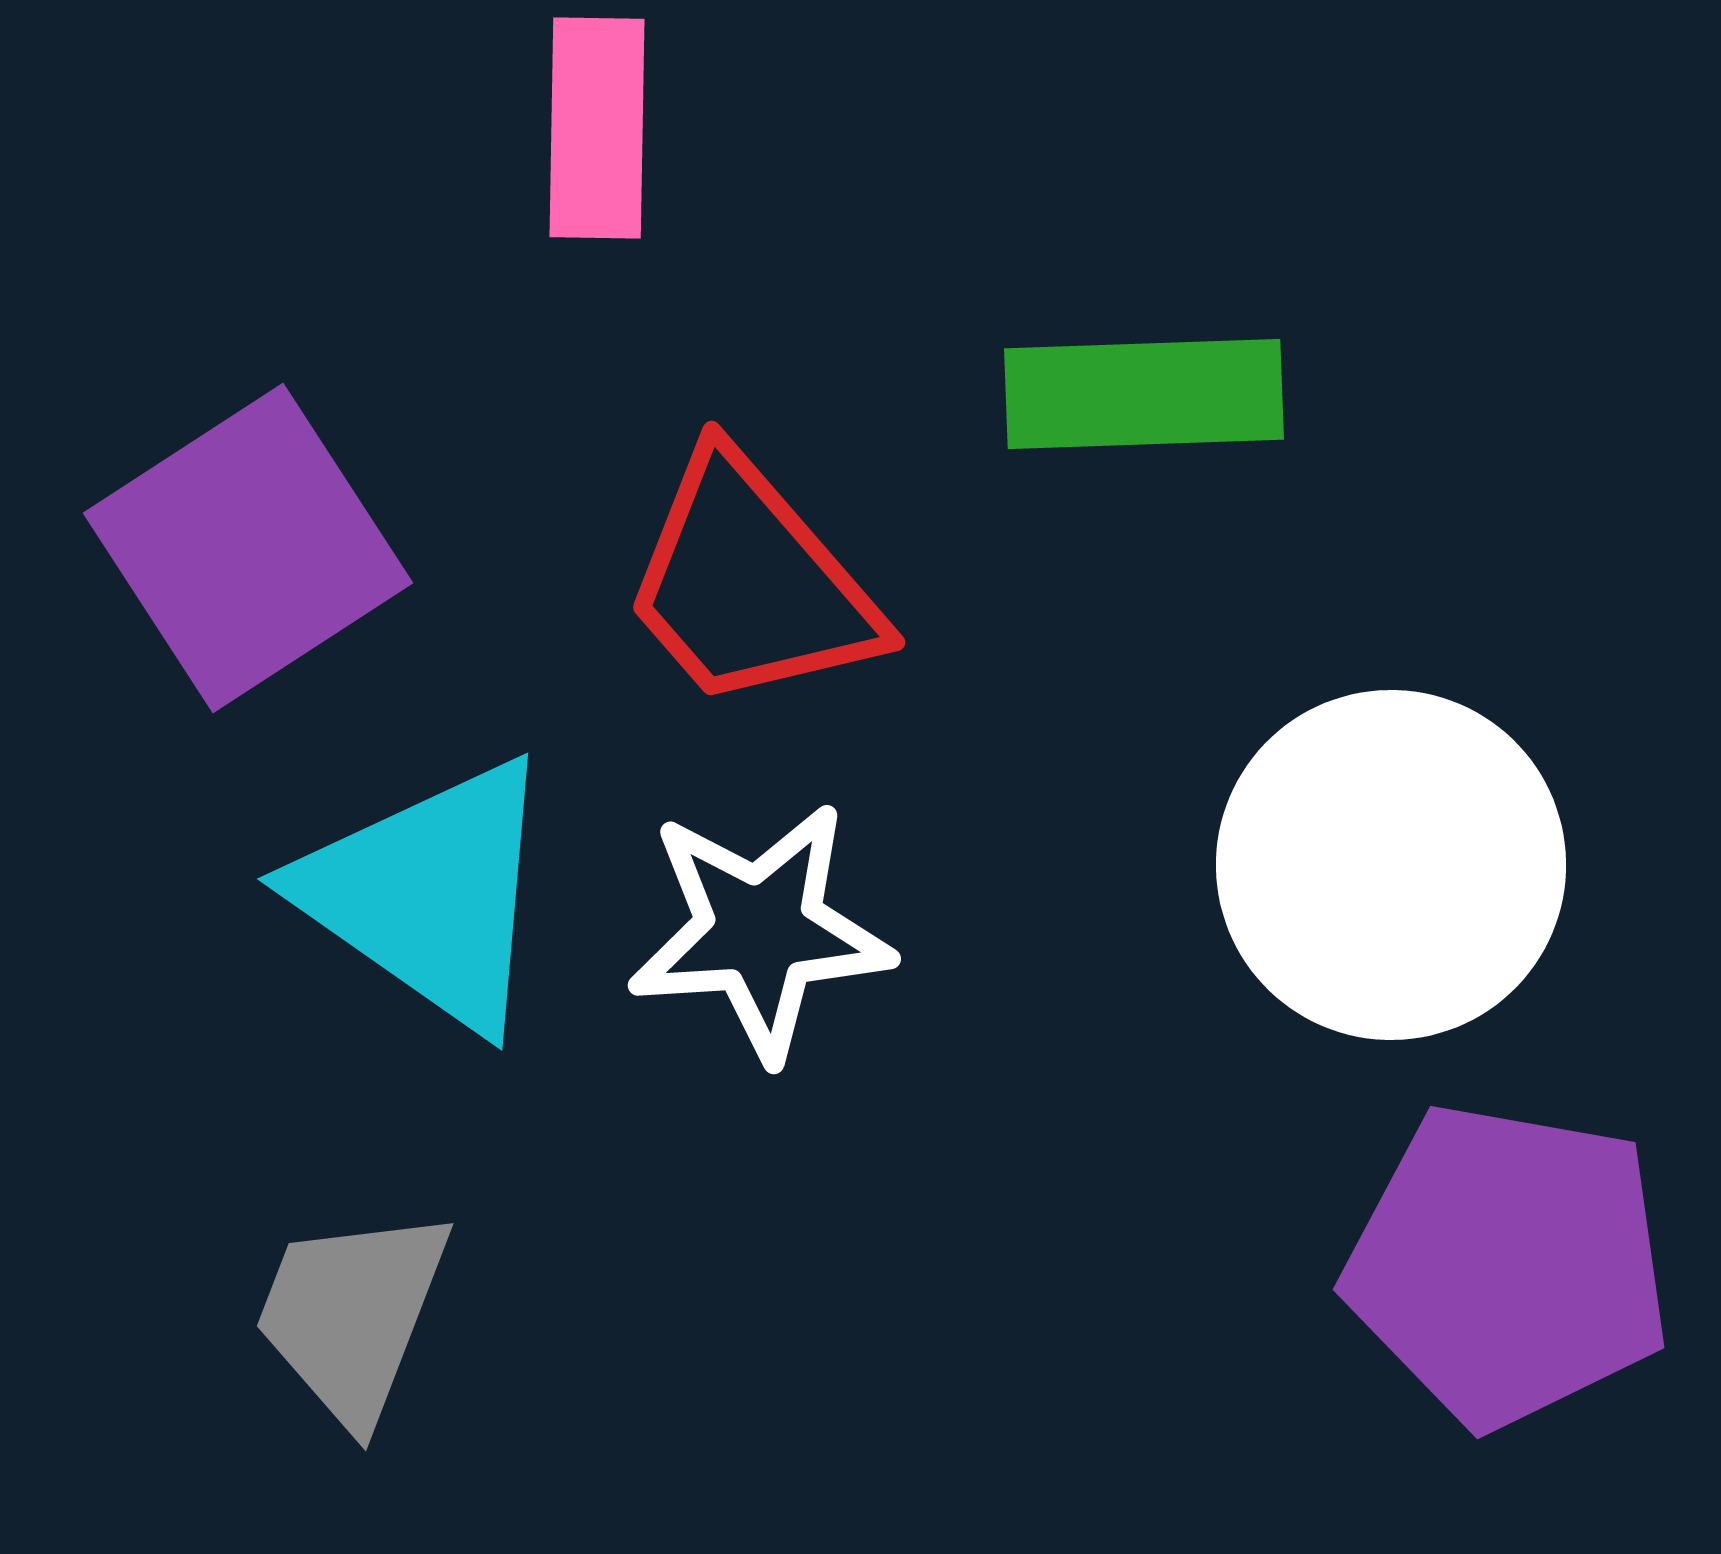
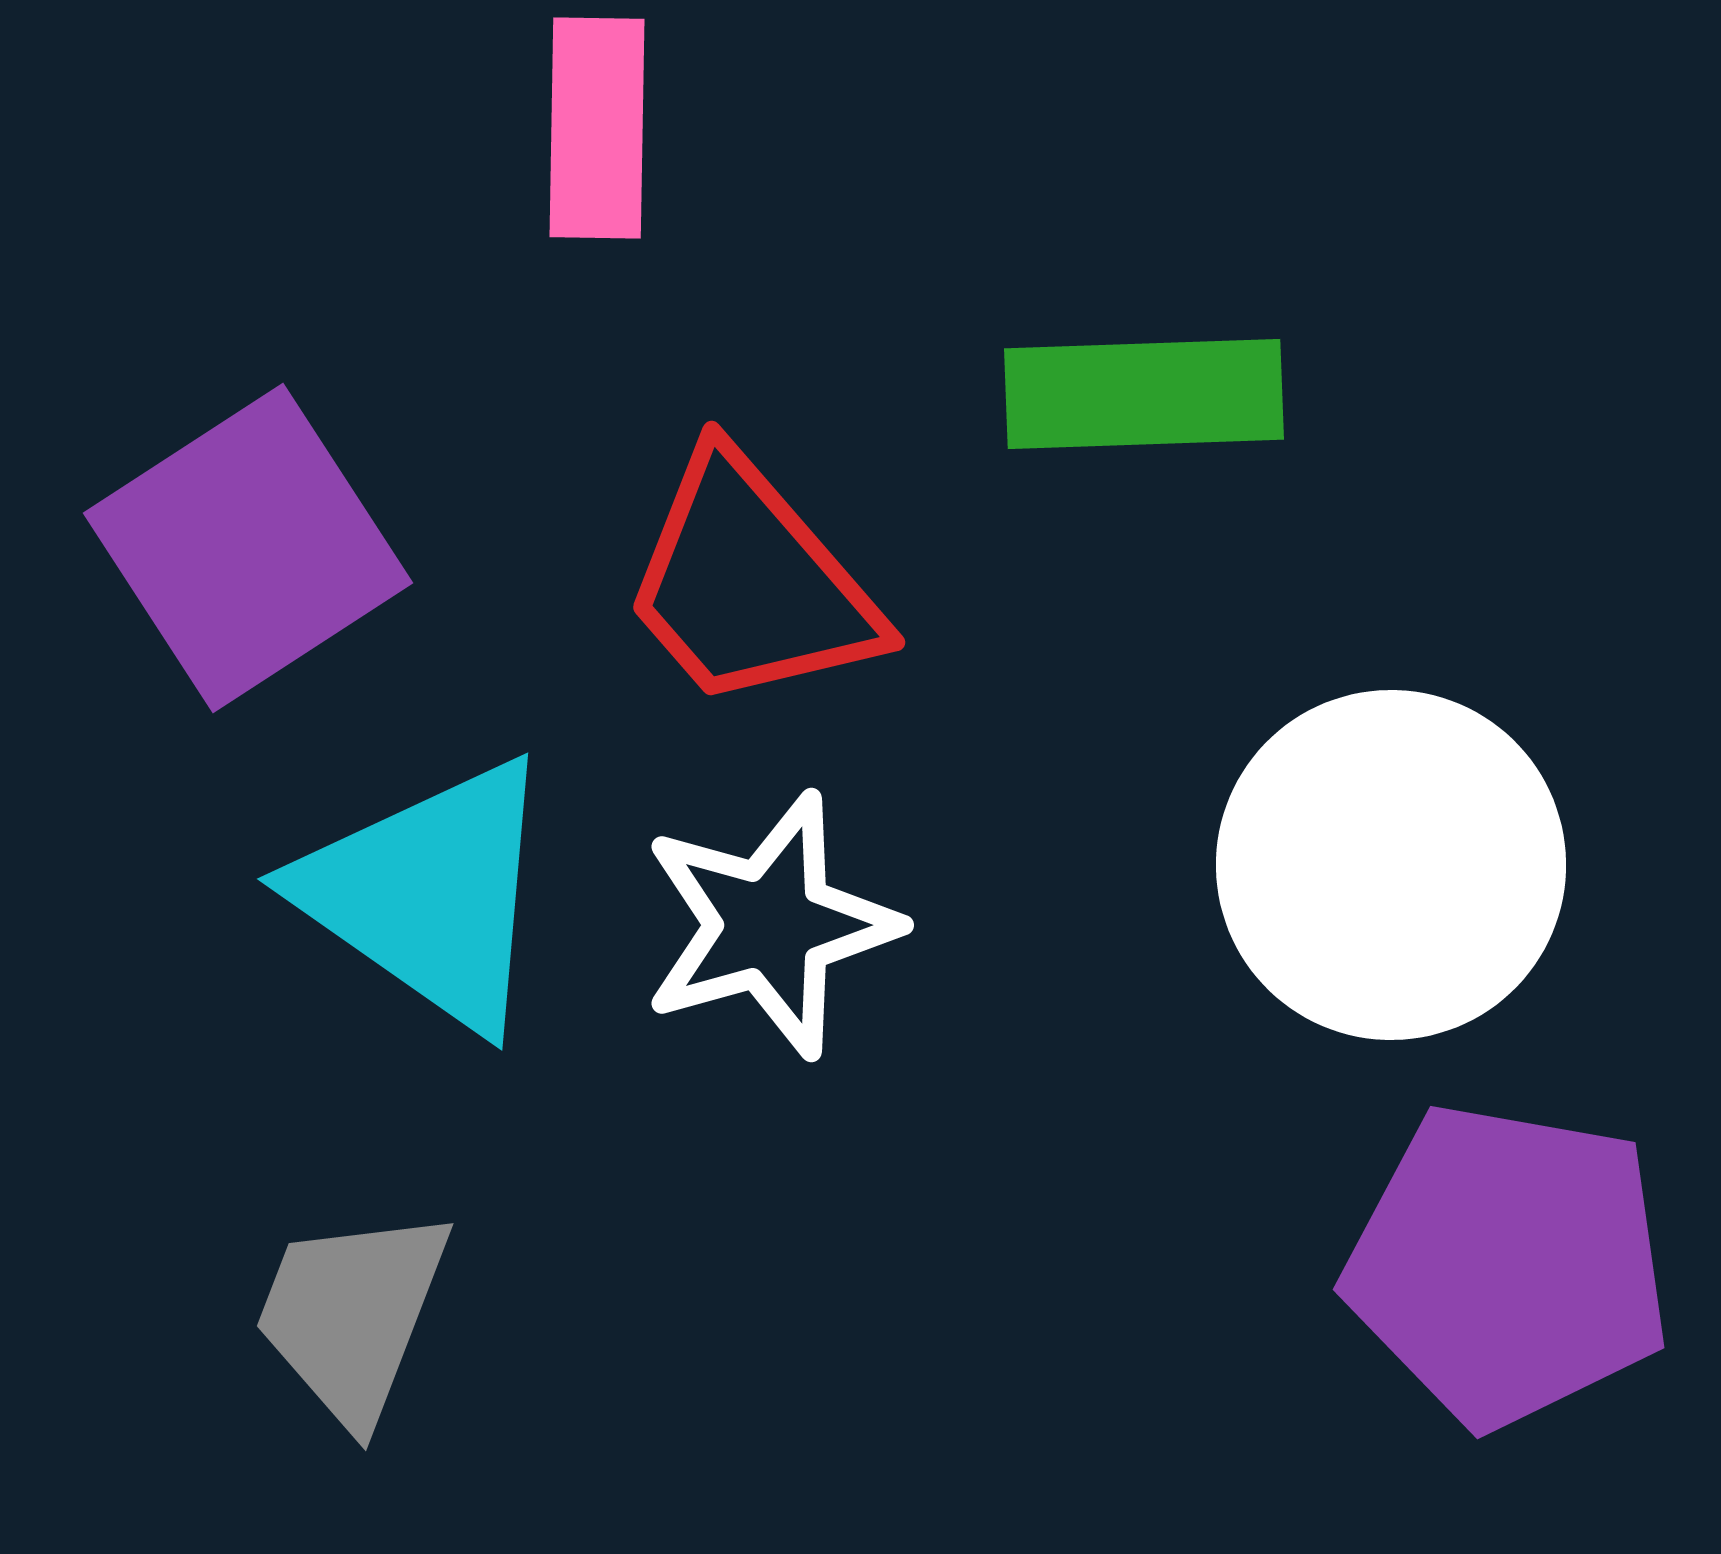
white star: moved 10 px right, 6 px up; rotated 12 degrees counterclockwise
